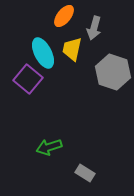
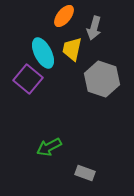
gray hexagon: moved 11 px left, 7 px down
green arrow: rotated 10 degrees counterclockwise
gray rectangle: rotated 12 degrees counterclockwise
